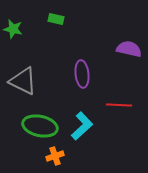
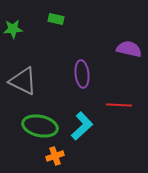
green star: rotated 18 degrees counterclockwise
